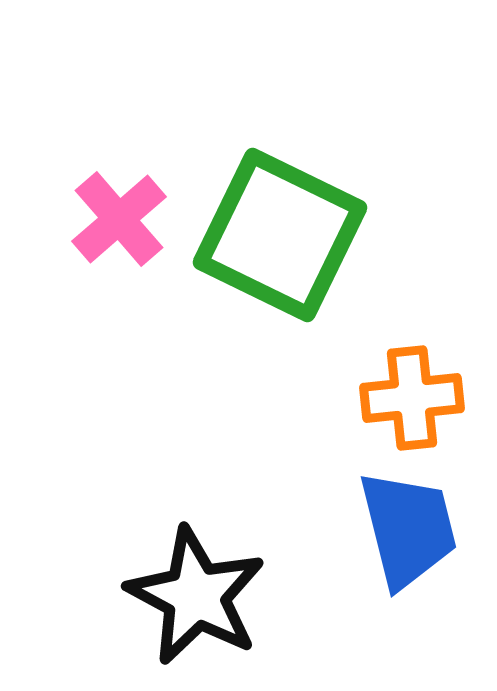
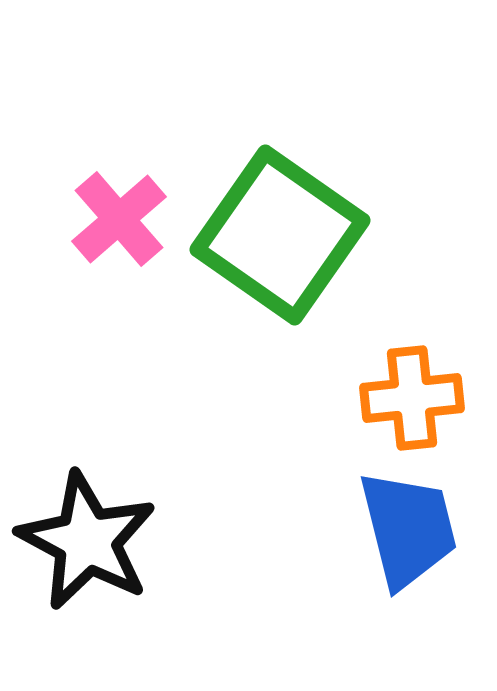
green square: rotated 9 degrees clockwise
black star: moved 109 px left, 55 px up
